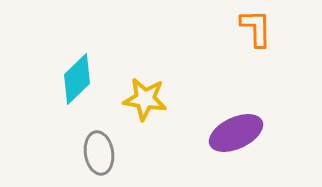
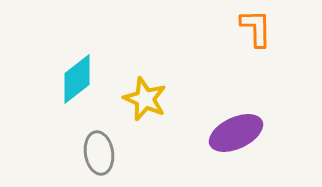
cyan diamond: rotated 6 degrees clockwise
yellow star: rotated 15 degrees clockwise
